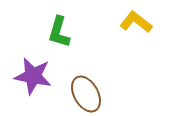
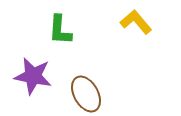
yellow L-shape: rotated 12 degrees clockwise
green L-shape: moved 1 px right, 2 px up; rotated 12 degrees counterclockwise
